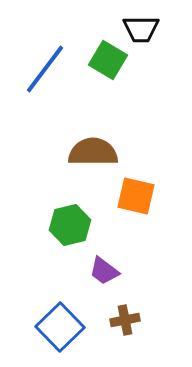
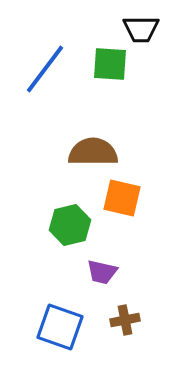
green square: moved 2 px right, 4 px down; rotated 27 degrees counterclockwise
orange square: moved 14 px left, 2 px down
purple trapezoid: moved 2 px left, 1 px down; rotated 24 degrees counterclockwise
blue square: rotated 27 degrees counterclockwise
